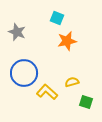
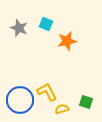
cyan square: moved 11 px left, 6 px down
gray star: moved 2 px right, 4 px up
blue circle: moved 4 px left, 27 px down
yellow semicircle: moved 10 px left, 27 px down
yellow L-shape: rotated 20 degrees clockwise
